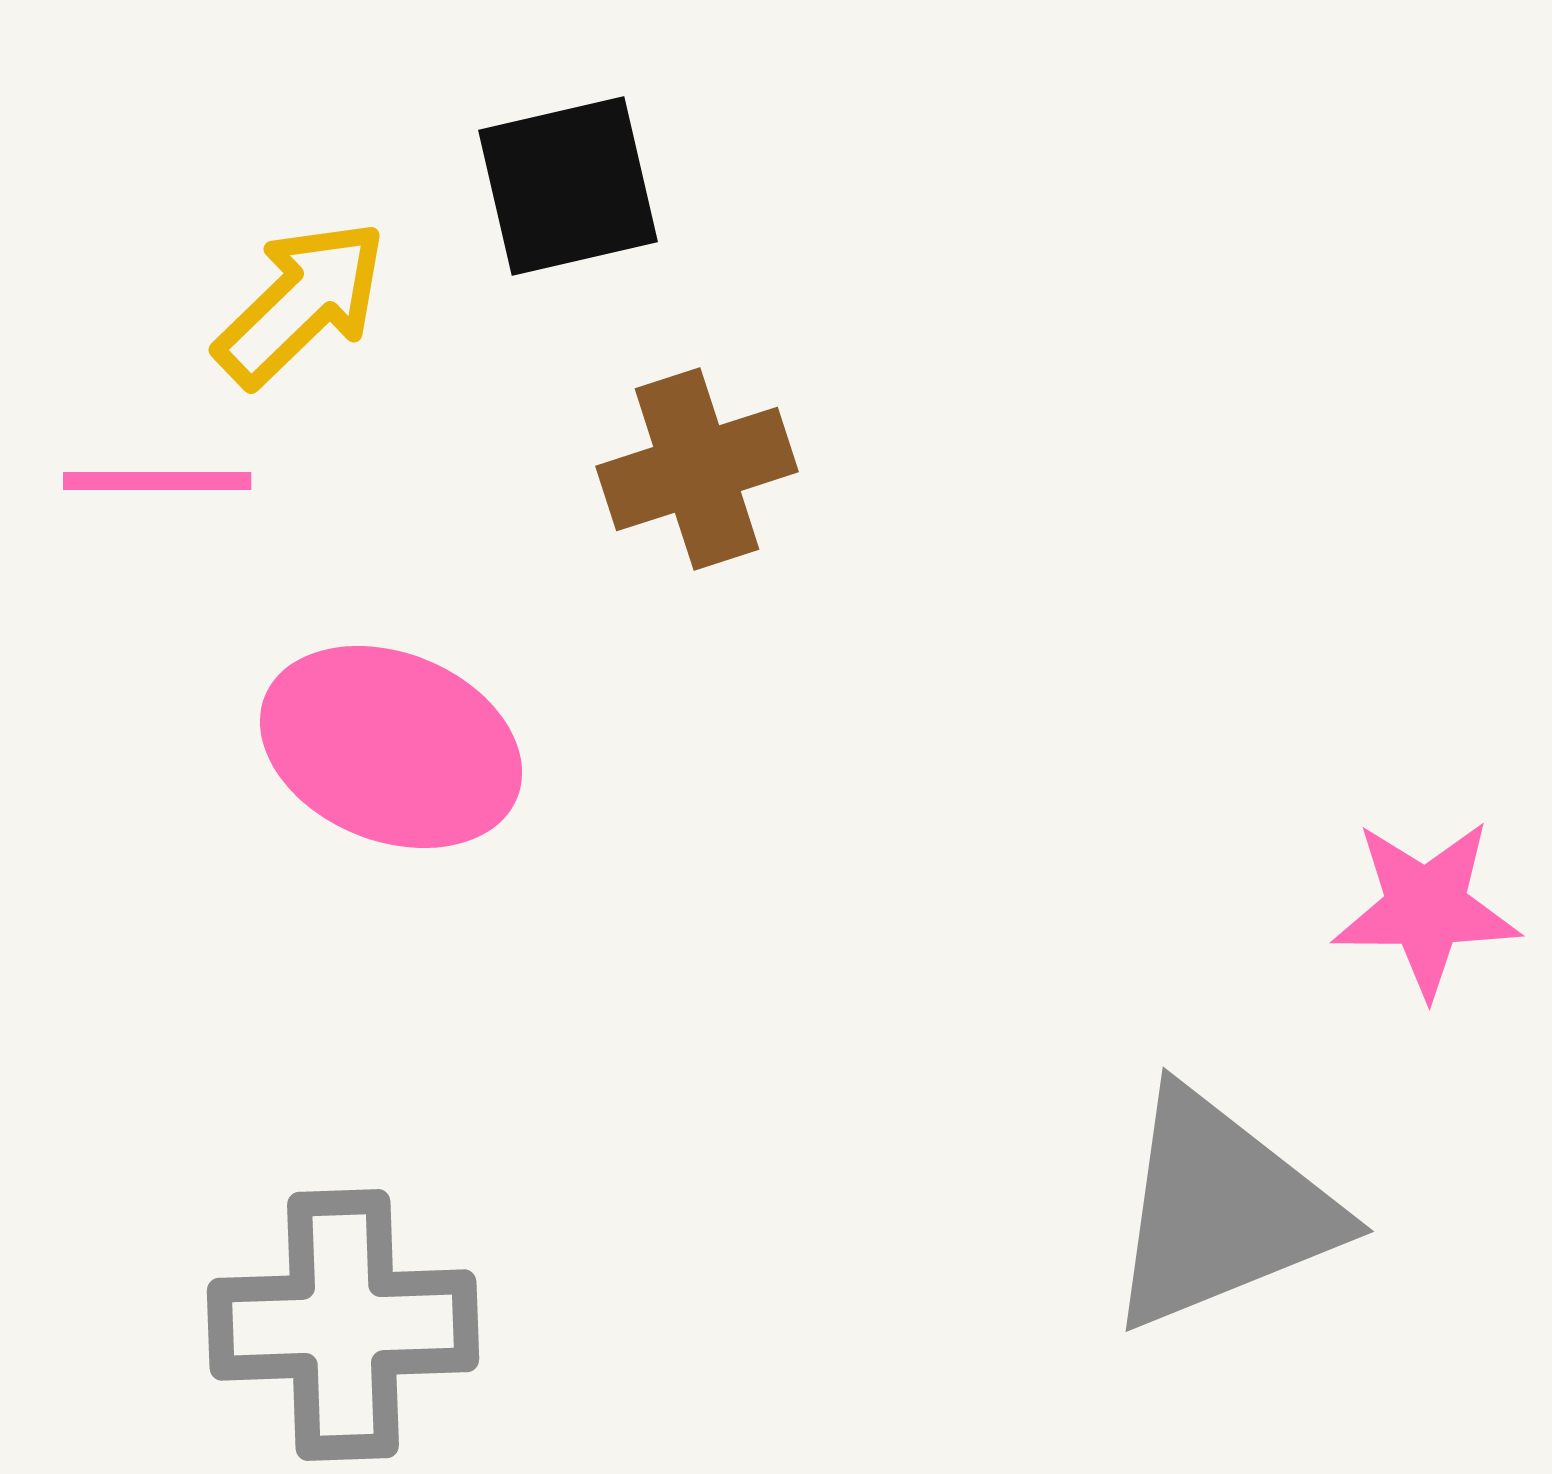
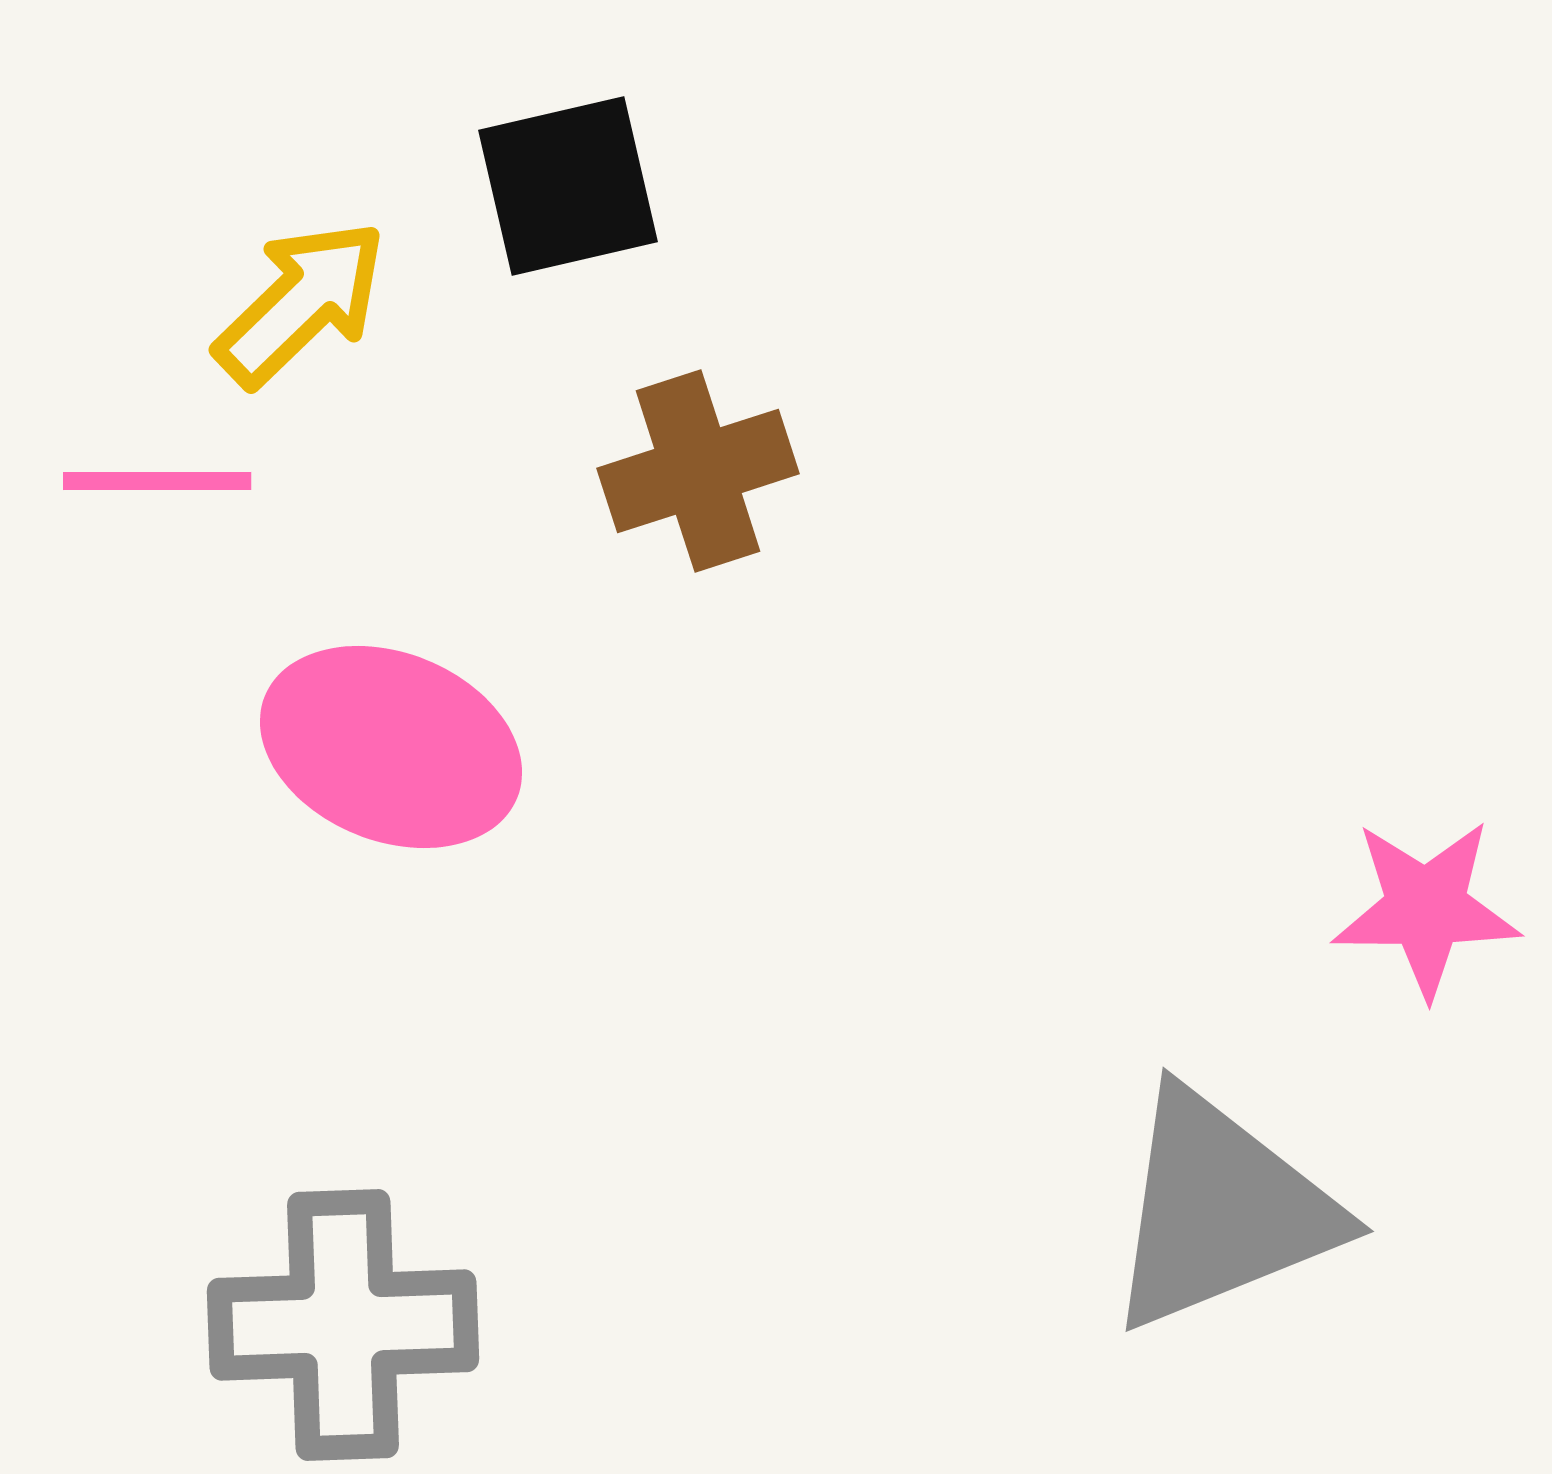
brown cross: moved 1 px right, 2 px down
